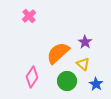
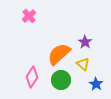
orange semicircle: moved 1 px right, 1 px down
green circle: moved 6 px left, 1 px up
